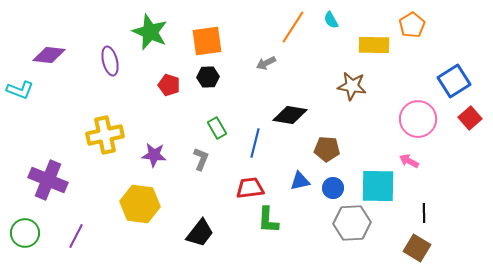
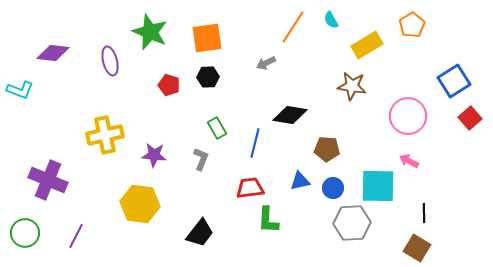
orange square: moved 3 px up
yellow rectangle: moved 7 px left; rotated 32 degrees counterclockwise
purple diamond: moved 4 px right, 2 px up
pink circle: moved 10 px left, 3 px up
